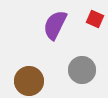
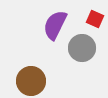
gray circle: moved 22 px up
brown circle: moved 2 px right
